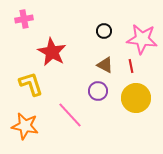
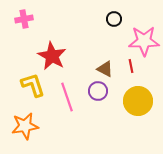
black circle: moved 10 px right, 12 px up
pink star: moved 2 px right, 2 px down; rotated 8 degrees counterclockwise
red star: moved 4 px down
brown triangle: moved 4 px down
yellow L-shape: moved 2 px right, 1 px down
yellow circle: moved 2 px right, 3 px down
pink line: moved 3 px left, 18 px up; rotated 24 degrees clockwise
orange star: rotated 20 degrees counterclockwise
